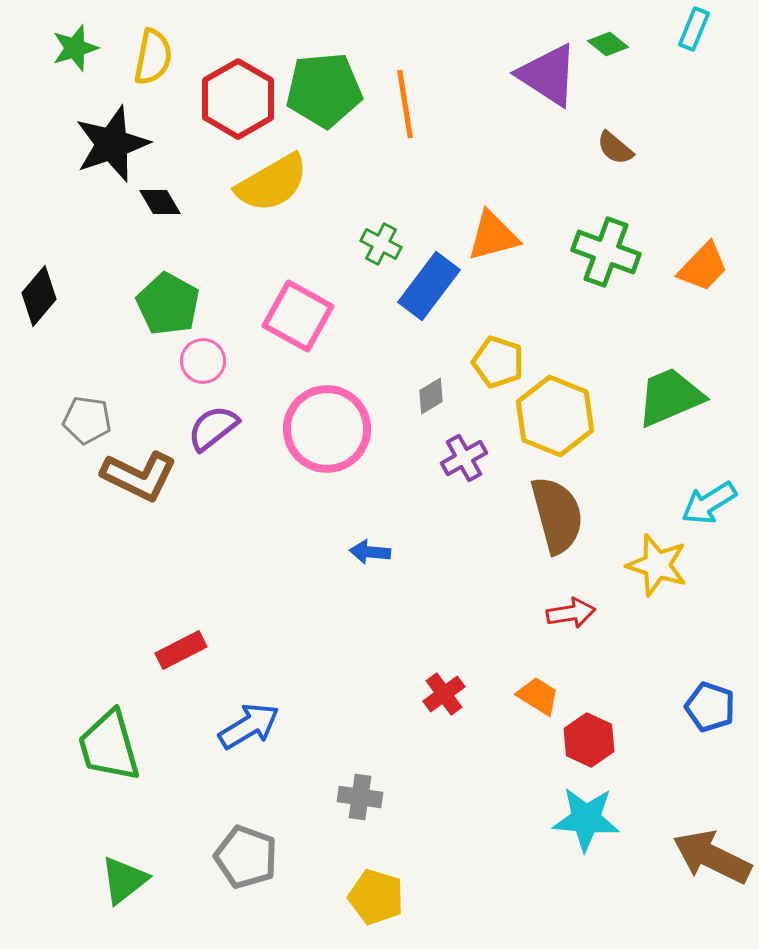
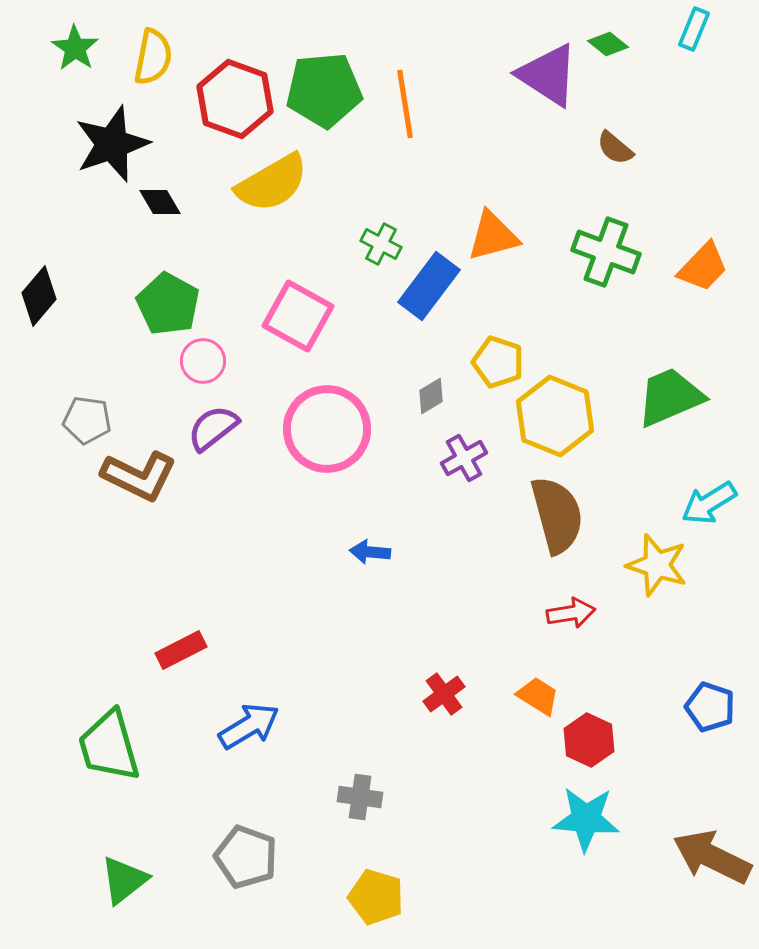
green star at (75, 48): rotated 21 degrees counterclockwise
red hexagon at (238, 99): moved 3 px left; rotated 10 degrees counterclockwise
